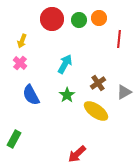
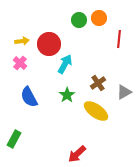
red circle: moved 3 px left, 25 px down
yellow arrow: rotated 120 degrees counterclockwise
blue semicircle: moved 2 px left, 2 px down
